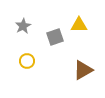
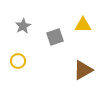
yellow triangle: moved 4 px right
yellow circle: moved 9 px left
